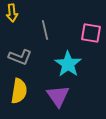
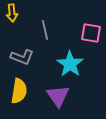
gray L-shape: moved 2 px right
cyan star: moved 2 px right
